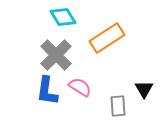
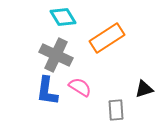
gray cross: rotated 20 degrees counterclockwise
black triangle: rotated 42 degrees clockwise
gray rectangle: moved 2 px left, 4 px down
